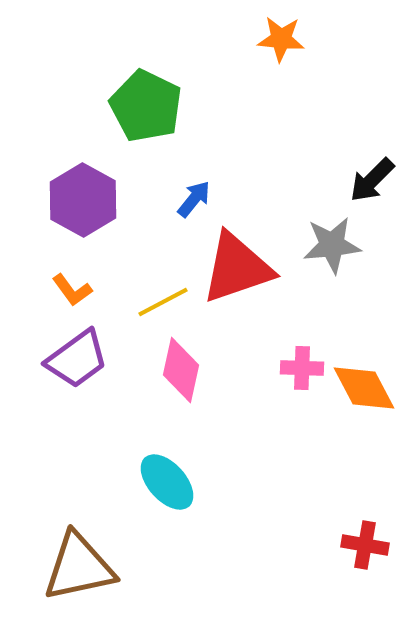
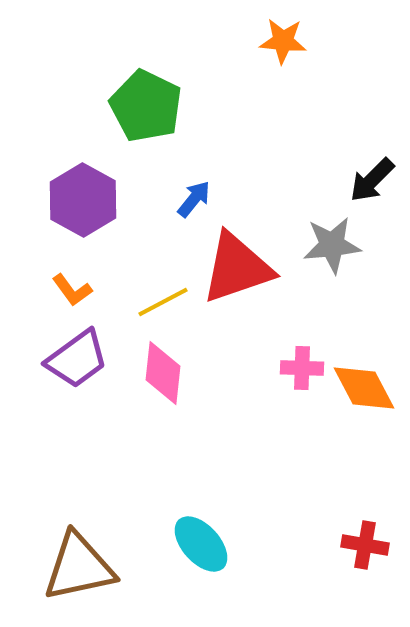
orange star: moved 2 px right, 2 px down
pink diamond: moved 18 px left, 3 px down; rotated 6 degrees counterclockwise
cyan ellipse: moved 34 px right, 62 px down
